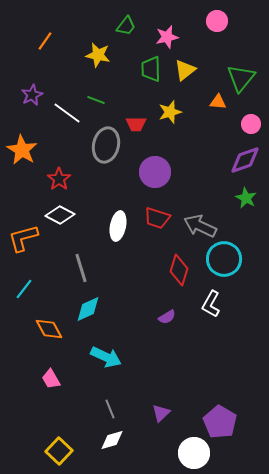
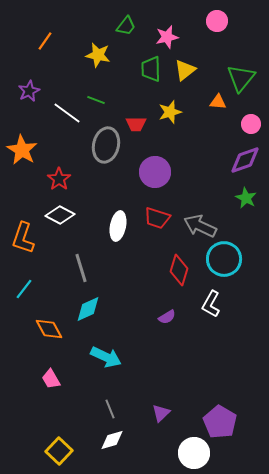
purple star at (32, 95): moved 3 px left, 4 px up
orange L-shape at (23, 238): rotated 56 degrees counterclockwise
